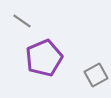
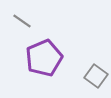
gray square: moved 1 px down; rotated 25 degrees counterclockwise
